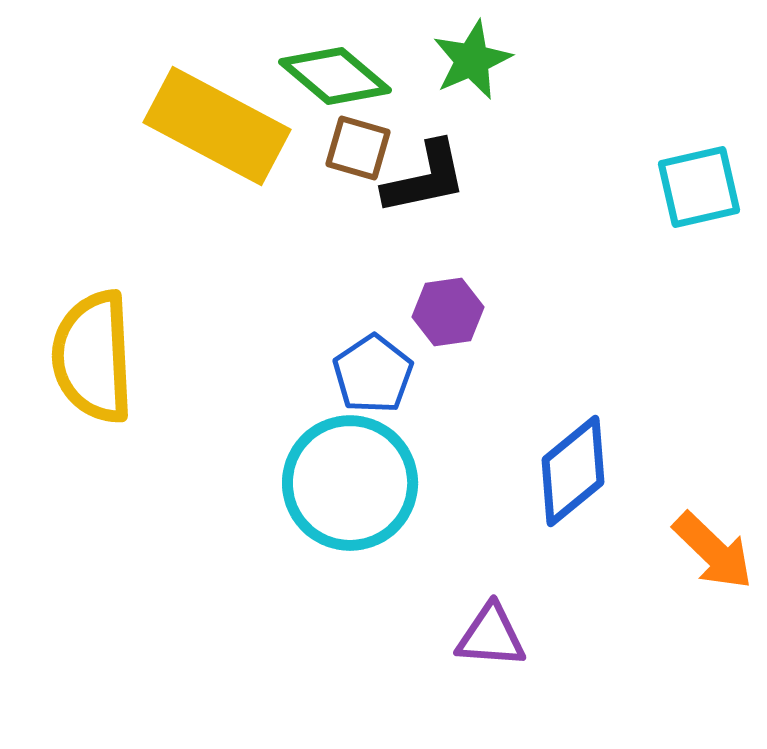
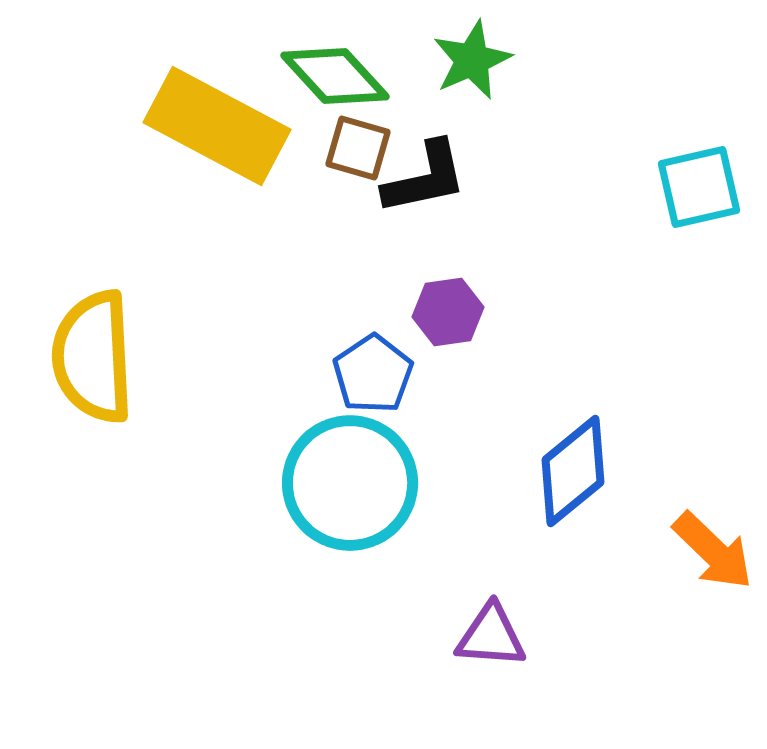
green diamond: rotated 7 degrees clockwise
